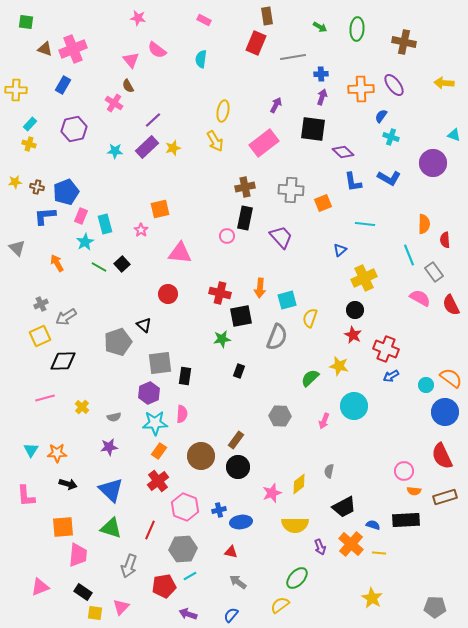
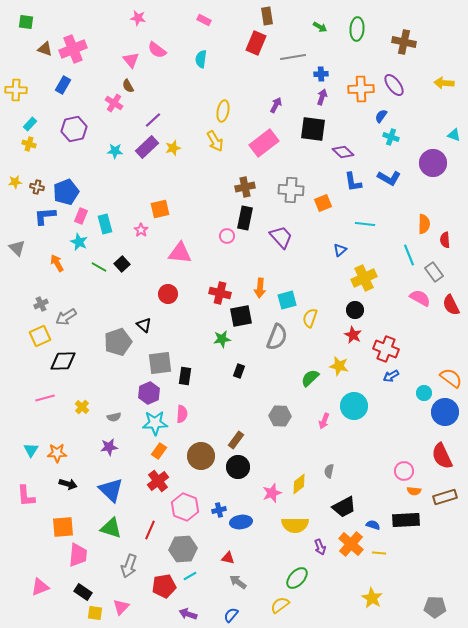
cyan star at (85, 242): moved 6 px left; rotated 18 degrees counterclockwise
cyan circle at (426, 385): moved 2 px left, 8 px down
red triangle at (231, 552): moved 3 px left, 6 px down
